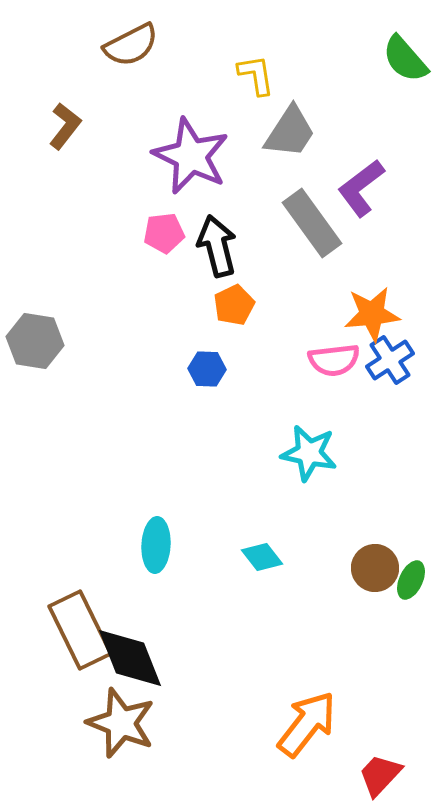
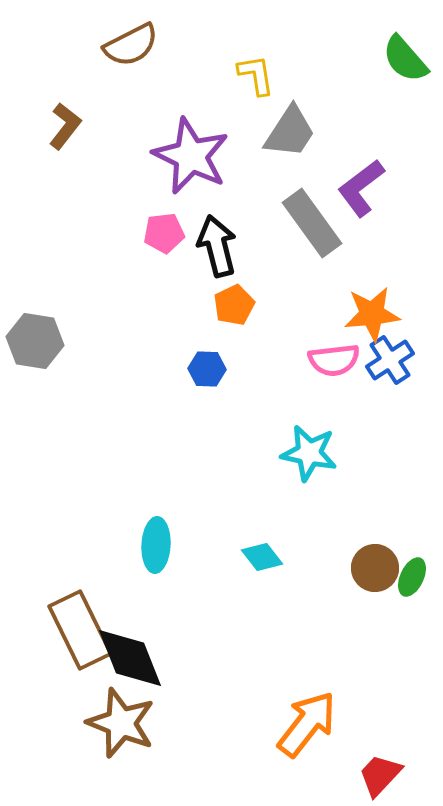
green ellipse: moved 1 px right, 3 px up
